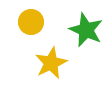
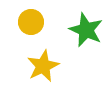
yellow star: moved 8 px left, 3 px down
